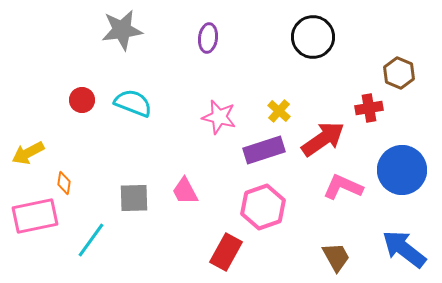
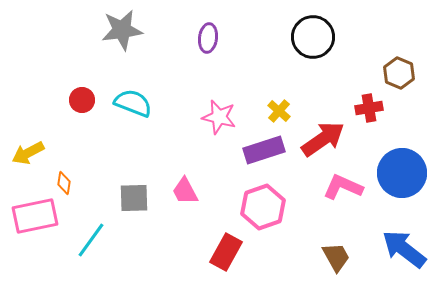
blue circle: moved 3 px down
